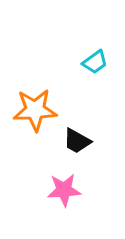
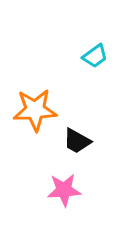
cyan trapezoid: moved 6 px up
